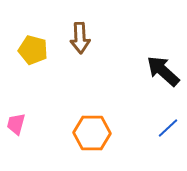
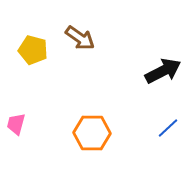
brown arrow: rotated 52 degrees counterclockwise
black arrow: rotated 111 degrees clockwise
